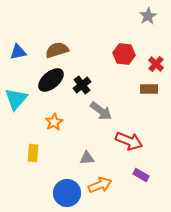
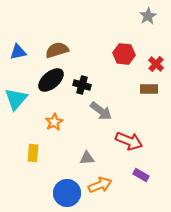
black cross: rotated 36 degrees counterclockwise
